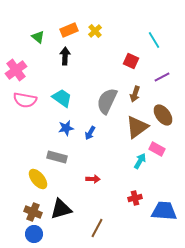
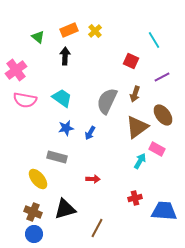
black triangle: moved 4 px right
